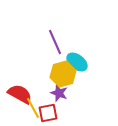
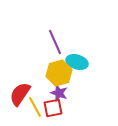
cyan ellipse: rotated 20 degrees counterclockwise
yellow hexagon: moved 4 px left, 1 px up
red semicircle: rotated 85 degrees counterclockwise
yellow line: moved 2 px right, 1 px up
red square: moved 5 px right, 5 px up
